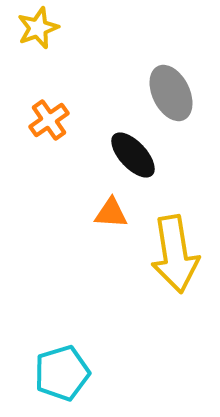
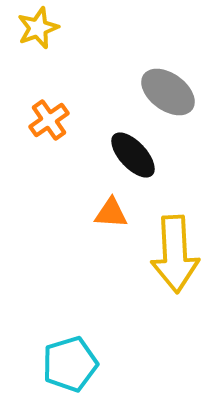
gray ellipse: moved 3 px left, 1 px up; rotated 28 degrees counterclockwise
yellow arrow: rotated 6 degrees clockwise
cyan pentagon: moved 8 px right, 9 px up
